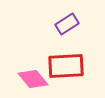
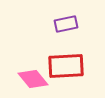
purple rectangle: moved 1 px left; rotated 20 degrees clockwise
